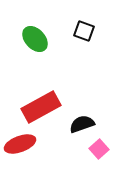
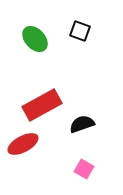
black square: moved 4 px left
red rectangle: moved 1 px right, 2 px up
red ellipse: moved 3 px right; rotated 8 degrees counterclockwise
pink square: moved 15 px left, 20 px down; rotated 18 degrees counterclockwise
